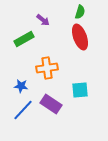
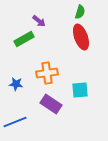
purple arrow: moved 4 px left, 1 px down
red ellipse: moved 1 px right
orange cross: moved 5 px down
blue star: moved 5 px left, 2 px up
blue line: moved 8 px left, 12 px down; rotated 25 degrees clockwise
